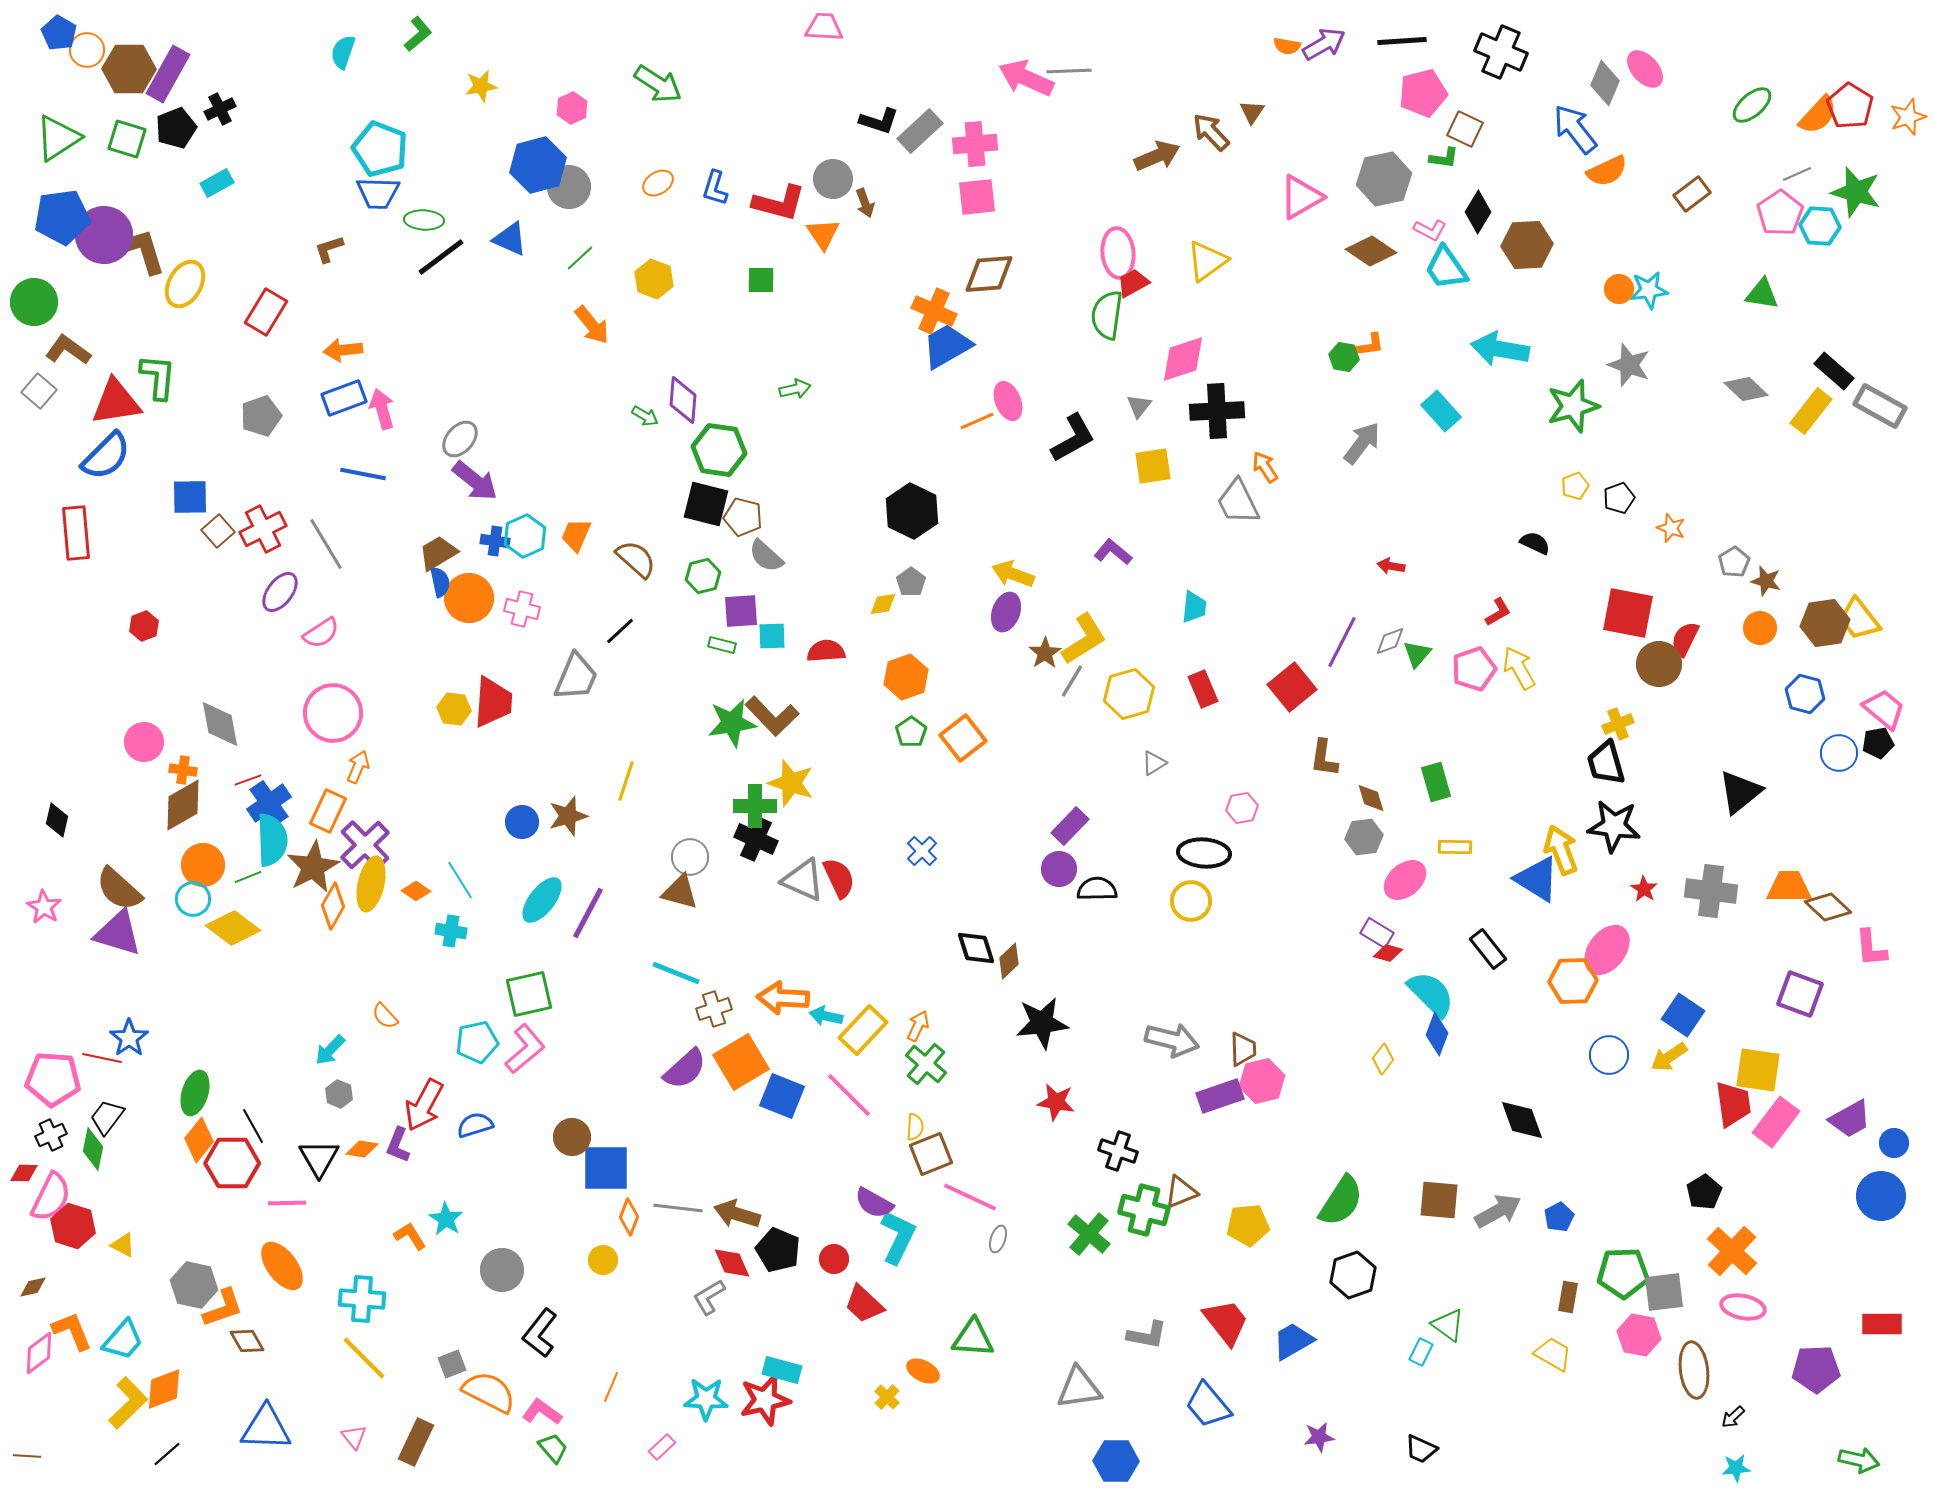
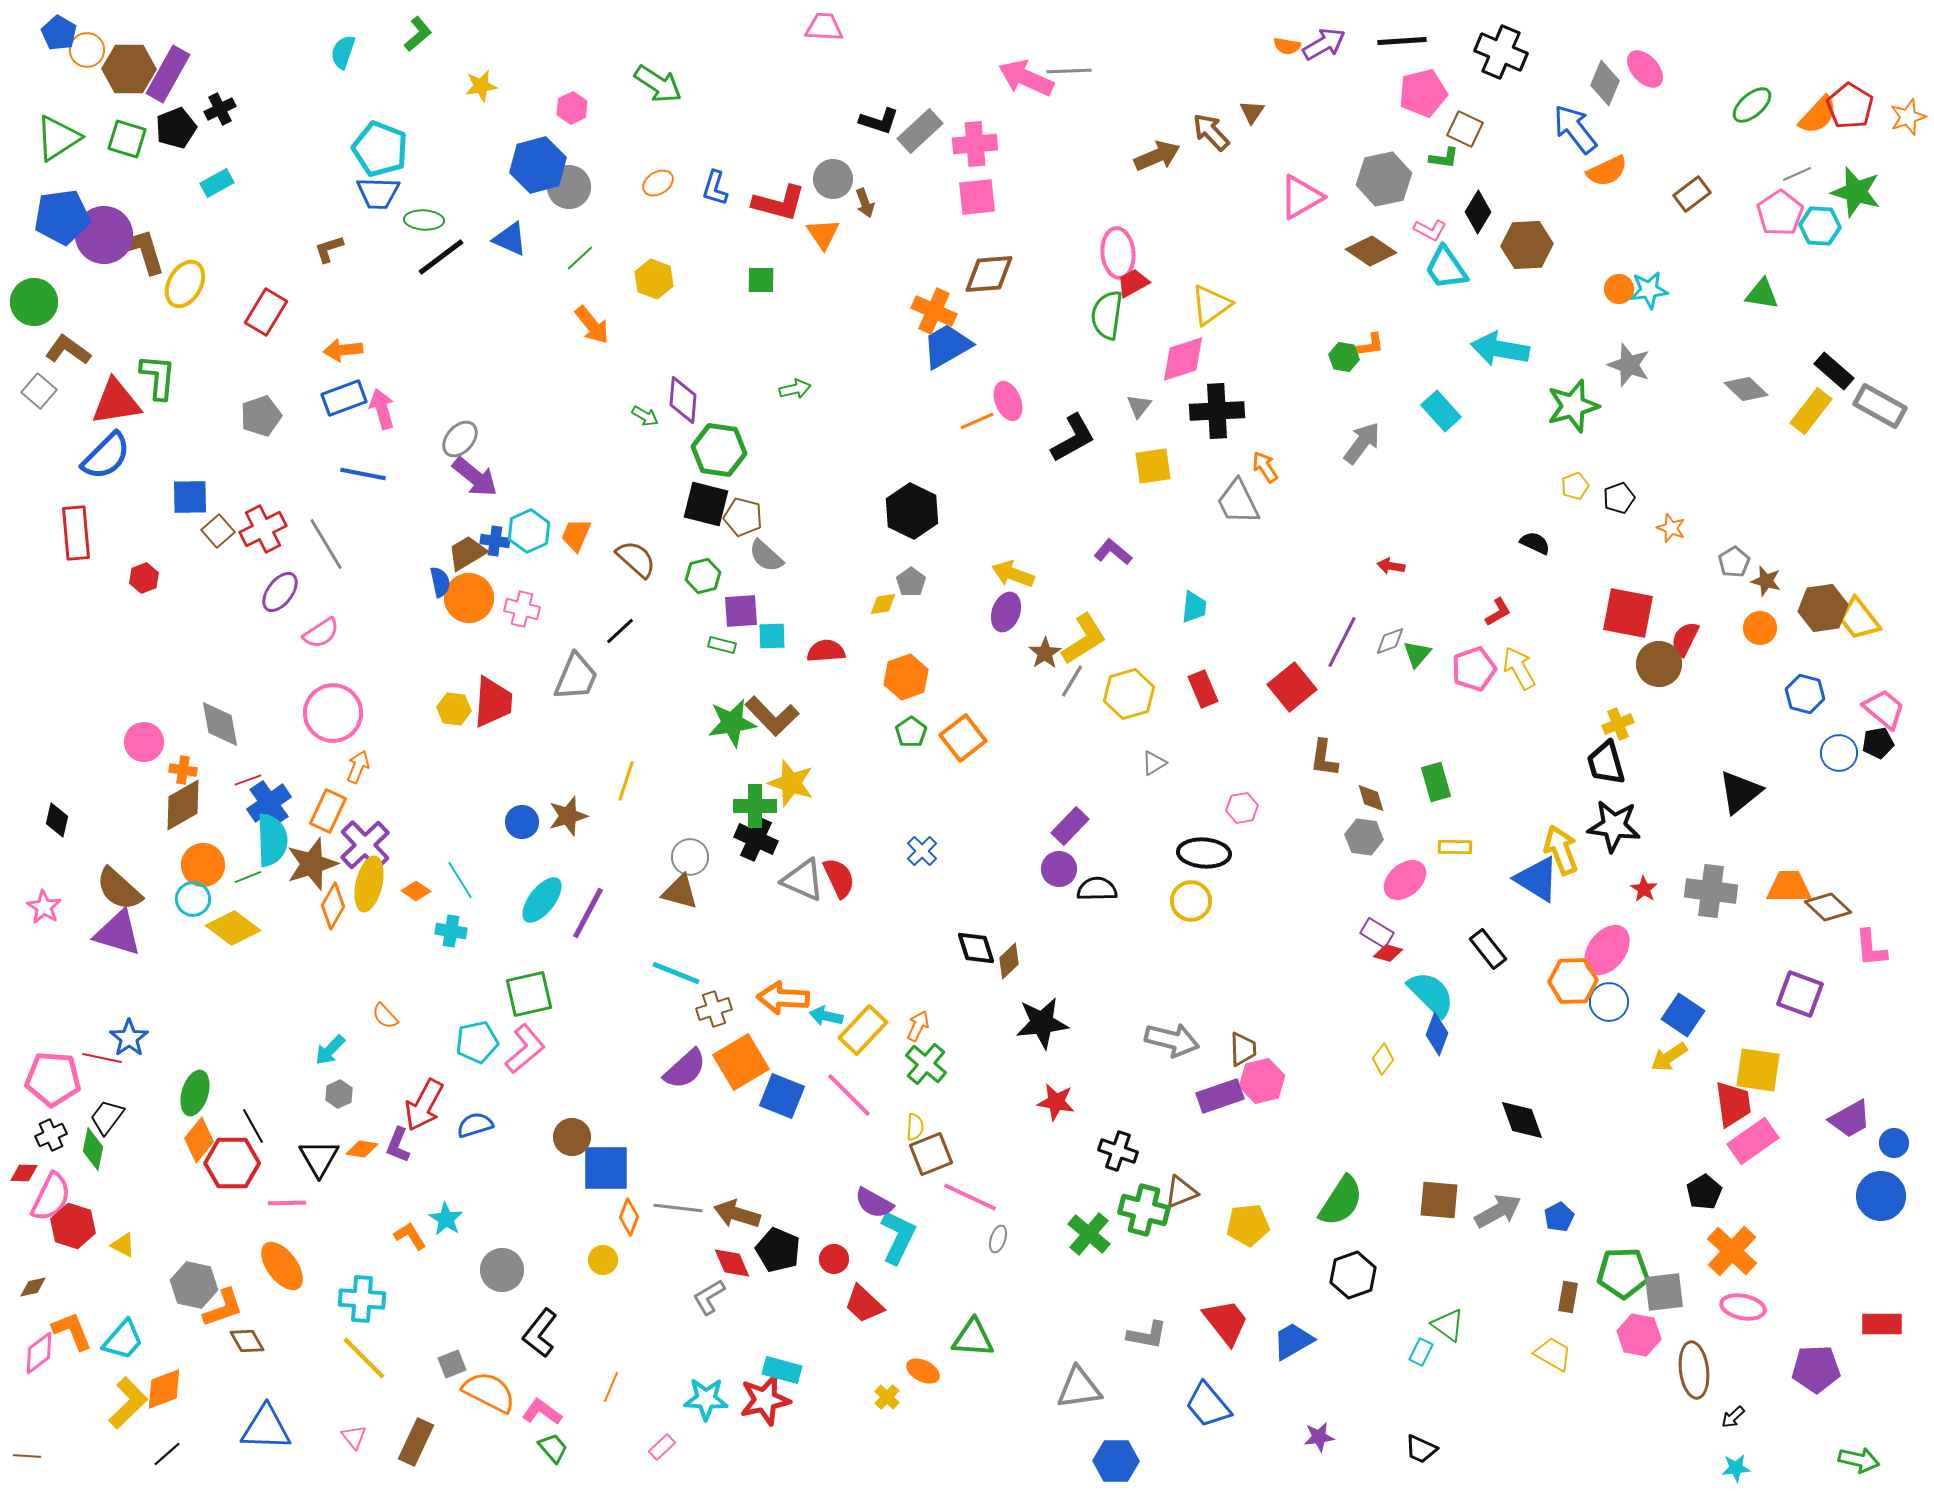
yellow triangle at (1207, 261): moved 4 px right, 44 px down
purple arrow at (475, 481): moved 4 px up
cyan hexagon at (525, 536): moved 4 px right, 5 px up
brown trapezoid at (438, 553): moved 29 px right
brown hexagon at (1825, 623): moved 2 px left, 15 px up
red hexagon at (144, 626): moved 48 px up
gray hexagon at (1364, 837): rotated 15 degrees clockwise
brown star at (313, 867): moved 1 px left, 3 px up; rotated 10 degrees clockwise
yellow ellipse at (371, 884): moved 2 px left
blue circle at (1609, 1055): moved 53 px up
gray hexagon at (339, 1094): rotated 12 degrees clockwise
pink rectangle at (1776, 1122): moved 23 px left, 19 px down; rotated 18 degrees clockwise
